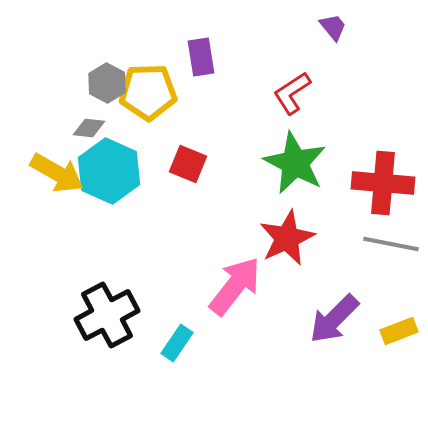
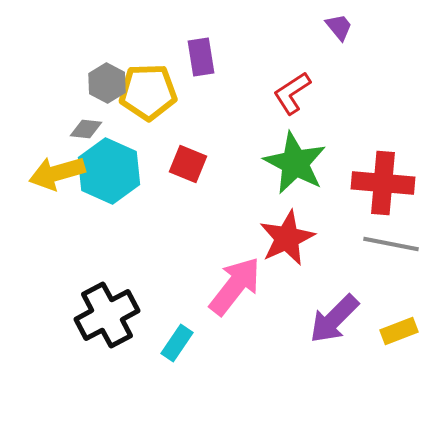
purple trapezoid: moved 6 px right
gray diamond: moved 3 px left, 1 px down
yellow arrow: rotated 134 degrees clockwise
